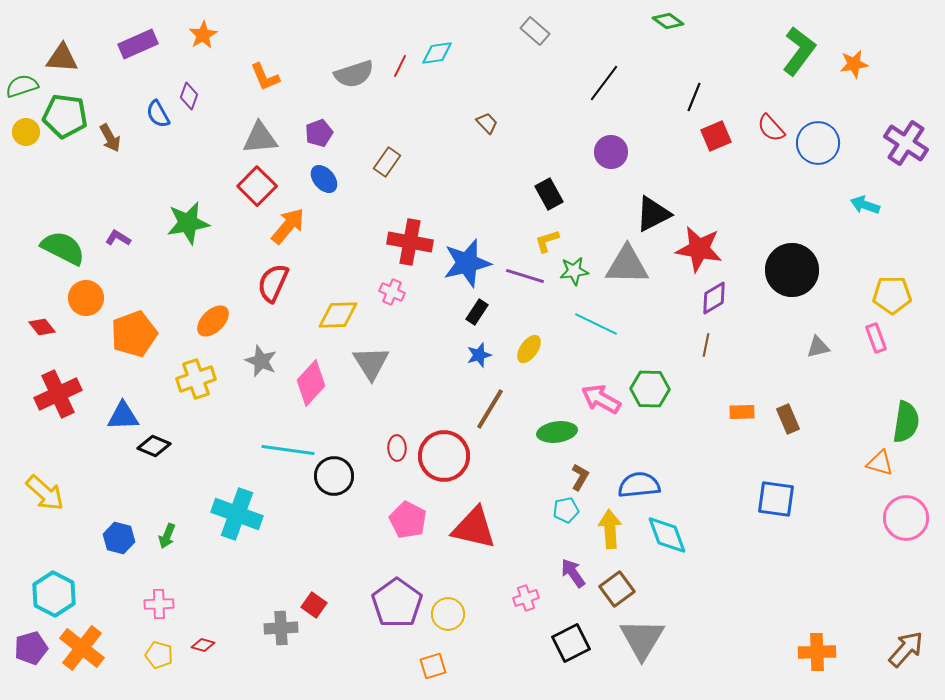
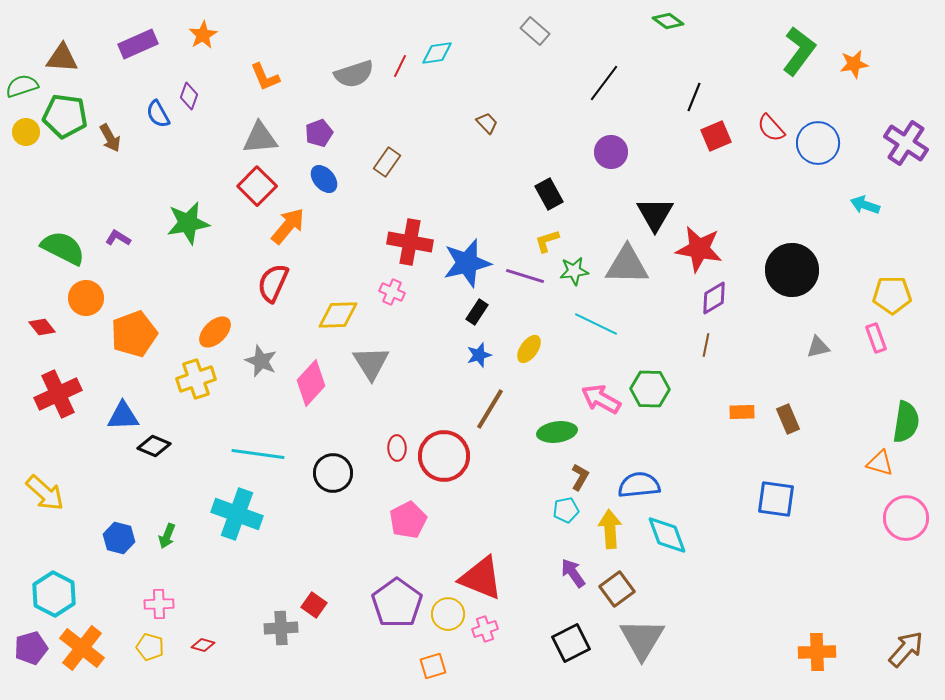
black triangle at (653, 214): moved 2 px right; rotated 33 degrees counterclockwise
orange ellipse at (213, 321): moved 2 px right, 11 px down
cyan line at (288, 450): moved 30 px left, 4 px down
black circle at (334, 476): moved 1 px left, 3 px up
pink pentagon at (408, 520): rotated 18 degrees clockwise
red triangle at (474, 528): moved 7 px right, 50 px down; rotated 9 degrees clockwise
pink cross at (526, 598): moved 41 px left, 31 px down
yellow pentagon at (159, 655): moved 9 px left, 8 px up
